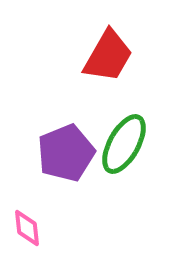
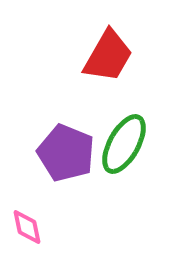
purple pentagon: rotated 28 degrees counterclockwise
pink diamond: moved 1 px up; rotated 6 degrees counterclockwise
